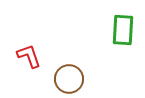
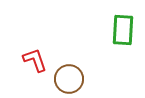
red L-shape: moved 6 px right, 4 px down
